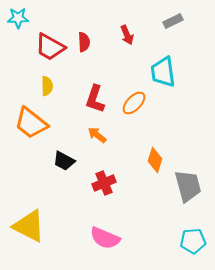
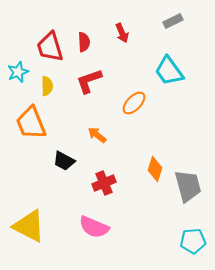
cyan star: moved 54 px down; rotated 20 degrees counterclockwise
red arrow: moved 5 px left, 2 px up
red trapezoid: rotated 44 degrees clockwise
cyan trapezoid: moved 6 px right, 1 px up; rotated 28 degrees counterclockwise
red L-shape: moved 6 px left, 18 px up; rotated 52 degrees clockwise
orange trapezoid: rotated 30 degrees clockwise
orange diamond: moved 9 px down
pink semicircle: moved 11 px left, 11 px up
